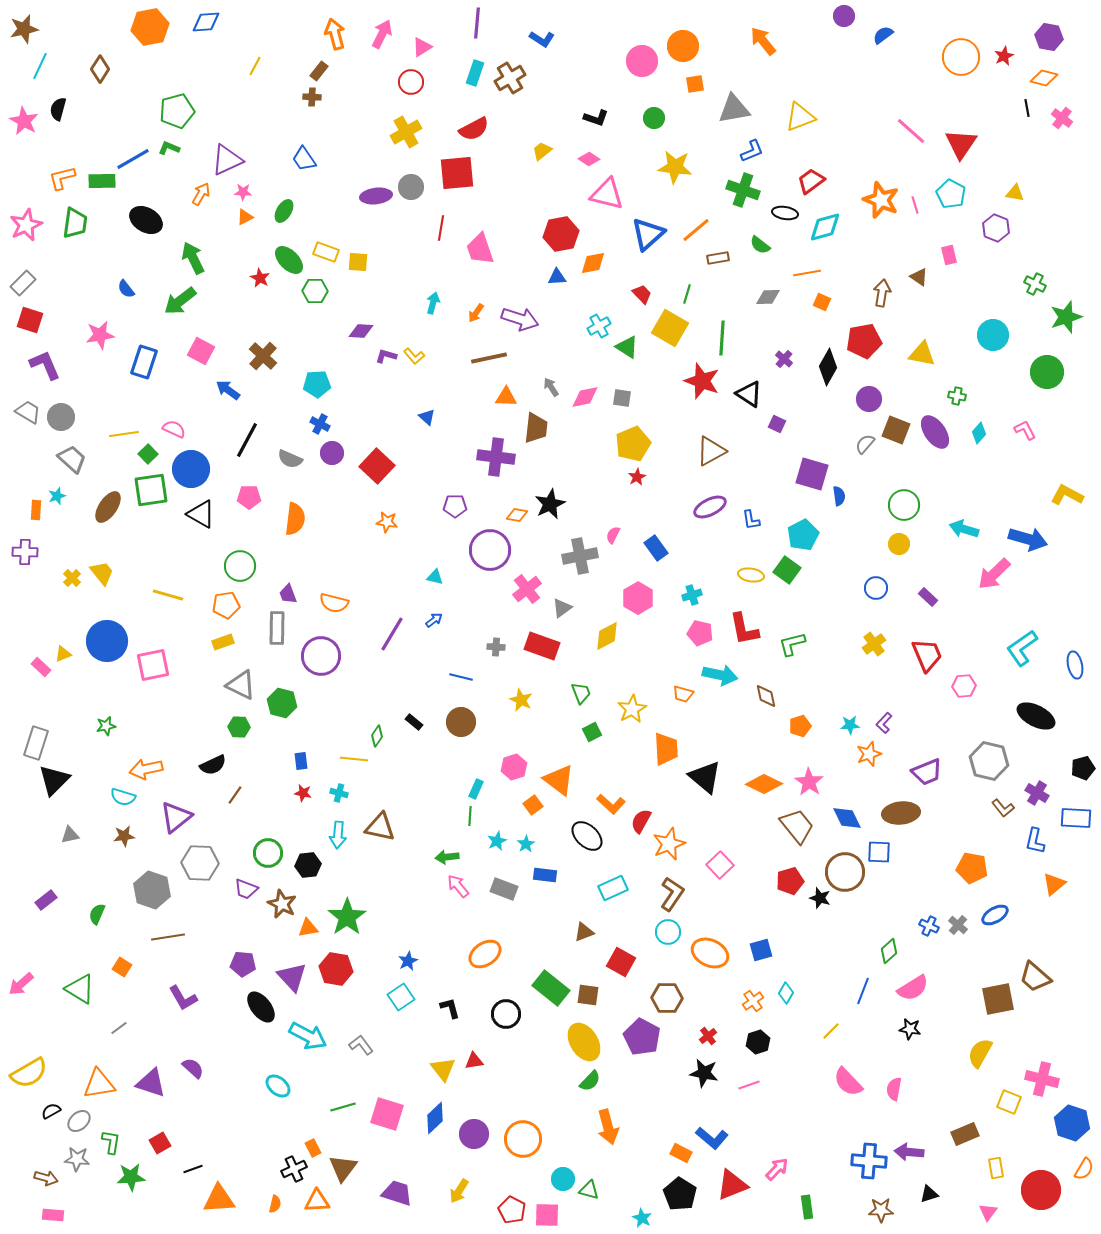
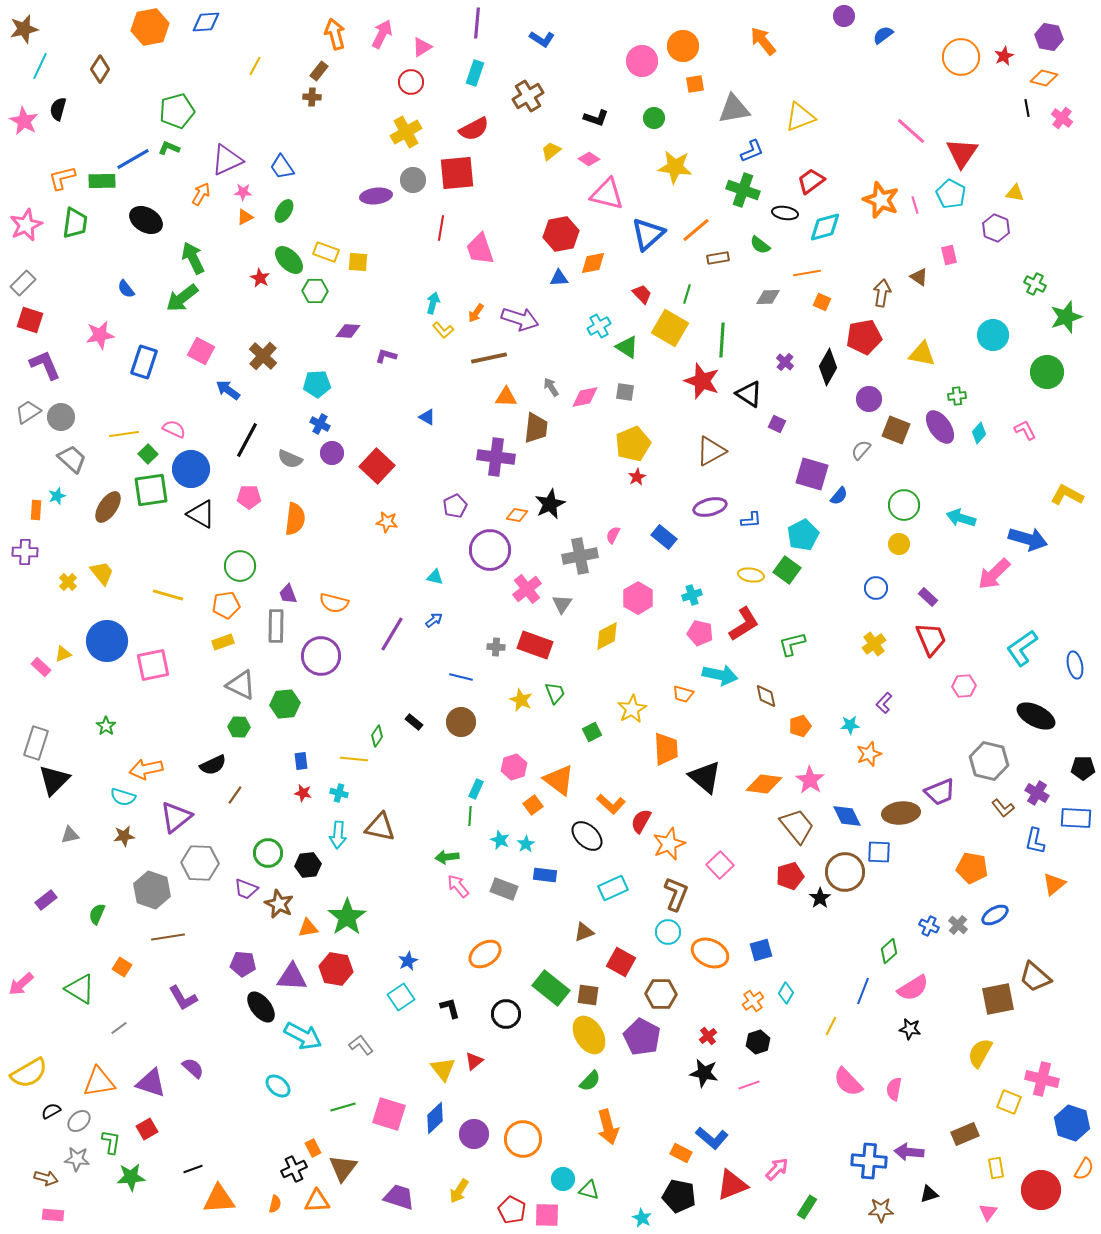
brown cross at (510, 78): moved 18 px right, 18 px down
red triangle at (961, 144): moved 1 px right, 9 px down
yellow trapezoid at (542, 151): moved 9 px right
blue trapezoid at (304, 159): moved 22 px left, 8 px down
gray circle at (411, 187): moved 2 px right, 7 px up
blue triangle at (557, 277): moved 2 px right, 1 px down
green arrow at (180, 301): moved 2 px right, 3 px up
purple diamond at (361, 331): moved 13 px left
green line at (722, 338): moved 2 px down
red pentagon at (864, 341): moved 4 px up
yellow L-shape at (414, 356): moved 29 px right, 26 px up
purple cross at (784, 359): moved 1 px right, 3 px down
green cross at (957, 396): rotated 18 degrees counterclockwise
gray square at (622, 398): moved 3 px right, 6 px up
gray trapezoid at (28, 412): rotated 64 degrees counterclockwise
blue triangle at (427, 417): rotated 12 degrees counterclockwise
purple ellipse at (935, 432): moved 5 px right, 5 px up
gray semicircle at (865, 444): moved 4 px left, 6 px down
blue semicircle at (839, 496): rotated 48 degrees clockwise
purple pentagon at (455, 506): rotated 25 degrees counterclockwise
purple ellipse at (710, 507): rotated 12 degrees clockwise
blue L-shape at (751, 520): rotated 85 degrees counterclockwise
cyan arrow at (964, 529): moved 3 px left, 11 px up
blue rectangle at (656, 548): moved 8 px right, 11 px up; rotated 15 degrees counterclockwise
yellow cross at (72, 578): moved 4 px left, 4 px down
gray triangle at (562, 608): moved 4 px up; rotated 20 degrees counterclockwise
gray rectangle at (277, 628): moved 1 px left, 2 px up
red L-shape at (744, 629): moved 5 px up; rotated 111 degrees counterclockwise
red rectangle at (542, 646): moved 7 px left, 1 px up
red trapezoid at (927, 655): moved 4 px right, 16 px up
green trapezoid at (581, 693): moved 26 px left
green hexagon at (282, 703): moved 3 px right, 1 px down; rotated 20 degrees counterclockwise
purple L-shape at (884, 723): moved 20 px up
green star at (106, 726): rotated 24 degrees counterclockwise
black pentagon at (1083, 768): rotated 15 degrees clockwise
purple trapezoid at (927, 772): moved 13 px right, 20 px down
pink star at (809, 782): moved 1 px right, 2 px up
orange diamond at (764, 784): rotated 18 degrees counterclockwise
blue diamond at (847, 818): moved 2 px up
cyan star at (497, 841): moved 3 px right, 1 px up; rotated 24 degrees counterclockwise
red pentagon at (790, 881): moved 5 px up
brown L-shape at (672, 894): moved 4 px right; rotated 12 degrees counterclockwise
black star at (820, 898): rotated 20 degrees clockwise
brown star at (282, 904): moved 3 px left
purple triangle at (292, 977): rotated 44 degrees counterclockwise
brown hexagon at (667, 998): moved 6 px left, 4 px up
yellow line at (831, 1031): moved 5 px up; rotated 18 degrees counterclockwise
cyan arrow at (308, 1036): moved 5 px left
yellow ellipse at (584, 1042): moved 5 px right, 7 px up
red triangle at (474, 1061): rotated 30 degrees counterclockwise
orange triangle at (99, 1084): moved 2 px up
pink square at (387, 1114): moved 2 px right
red square at (160, 1143): moved 13 px left, 14 px up
purple trapezoid at (397, 1193): moved 2 px right, 4 px down
black pentagon at (680, 1194): moved 1 px left, 2 px down; rotated 20 degrees counterclockwise
green rectangle at (807, 1207): rotated 40 degrees clockwise
